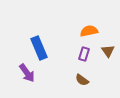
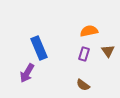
purple arrow: rotated 66 degrees clockwise
brown semicircle: moved 1 px right, 5 px down
